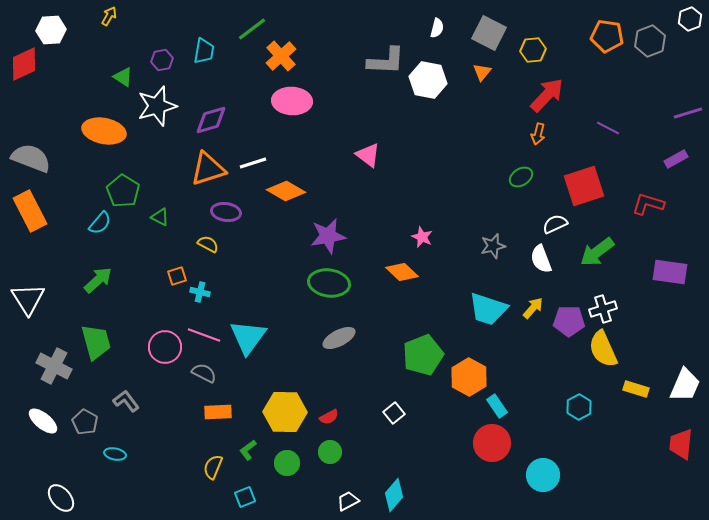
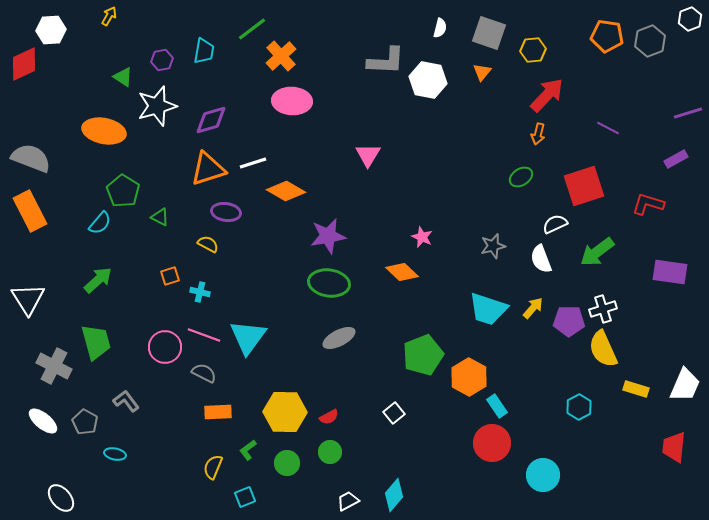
white semicircle at (437, 28): moved 3 px right
gray square at (489, 33): rotated 8 degrees counterclockwise
pink triangle at (368, 155): rotated 24 degrees clockwise
orange square at (177, 276): moved 7 px left
red trapezoid at (681, 444): moved 7 px left, 3 px down
